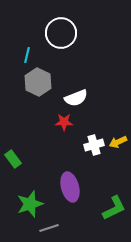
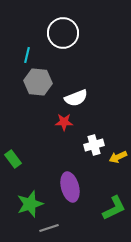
white circle: moved 2 px right
gray hexagon: rotated 20 degrees counterclockwise
yellow arrow: moved 15 px down
